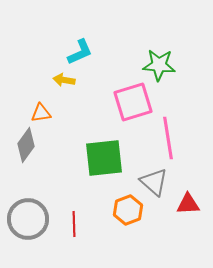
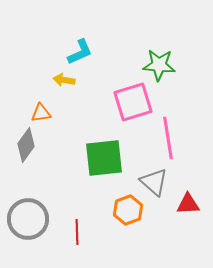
red line: moved 3 px right, 8 px down
